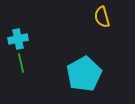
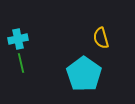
yellow semicircle: moved 1 px left, 21 px down
cyan pentagon: rotated 8 degrees counterclockwise
